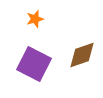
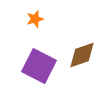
purple square: moved 5 px right, 2 px down
